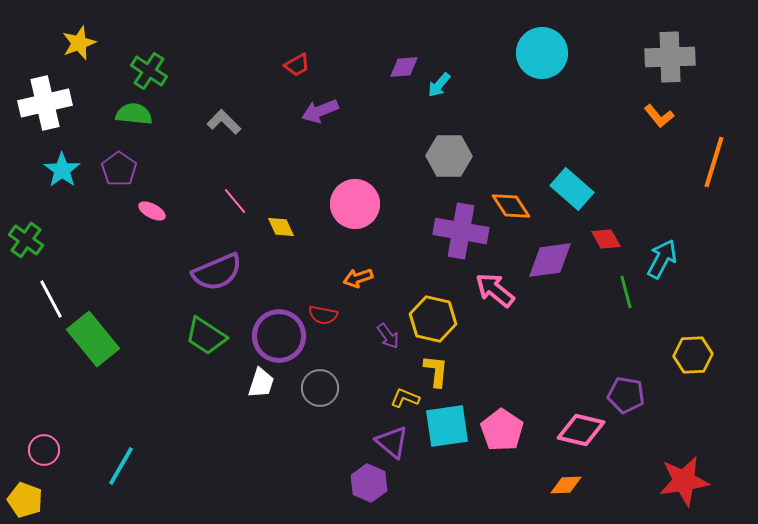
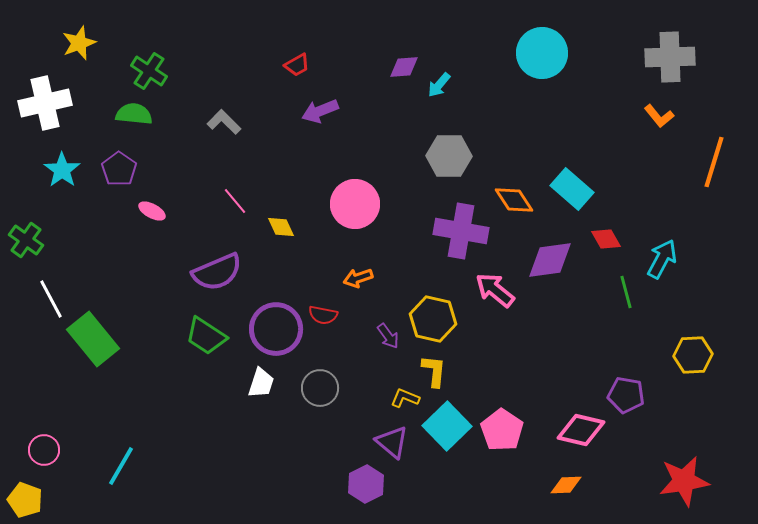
orange diamond at (511, 206): moved 3 px right, 6 px up
purple circle at (279, 336): moved 3 px left, 7 px up
yellow L-shape at (436, 371): moved 2 px left
cyan square at (447, 426): rotated 36 degrees counterclockwise
purple hexagon at (369, 483): moved 3 px left, 1 px down; rotated 9 degrees clockwise
